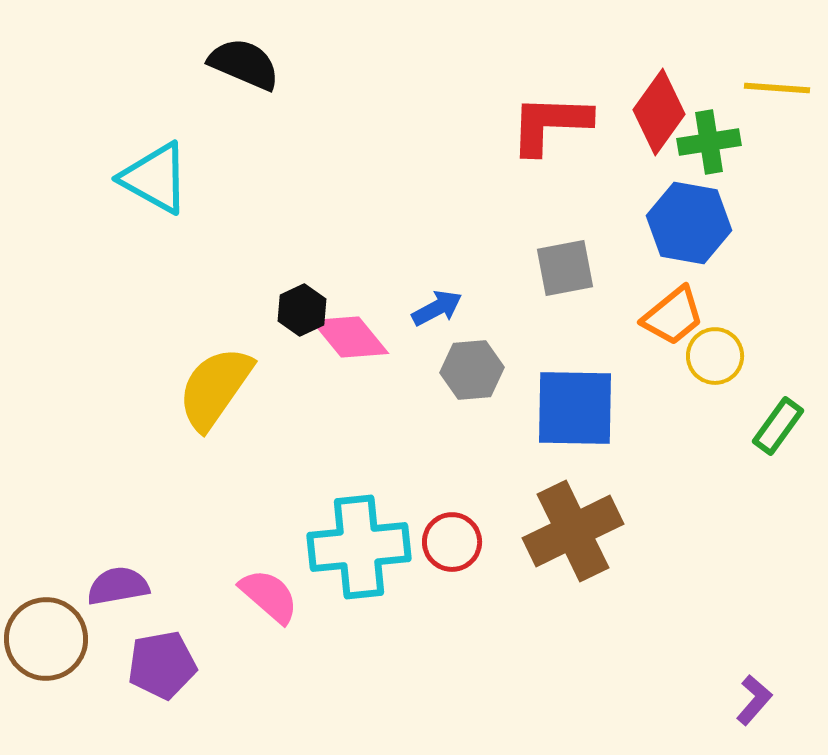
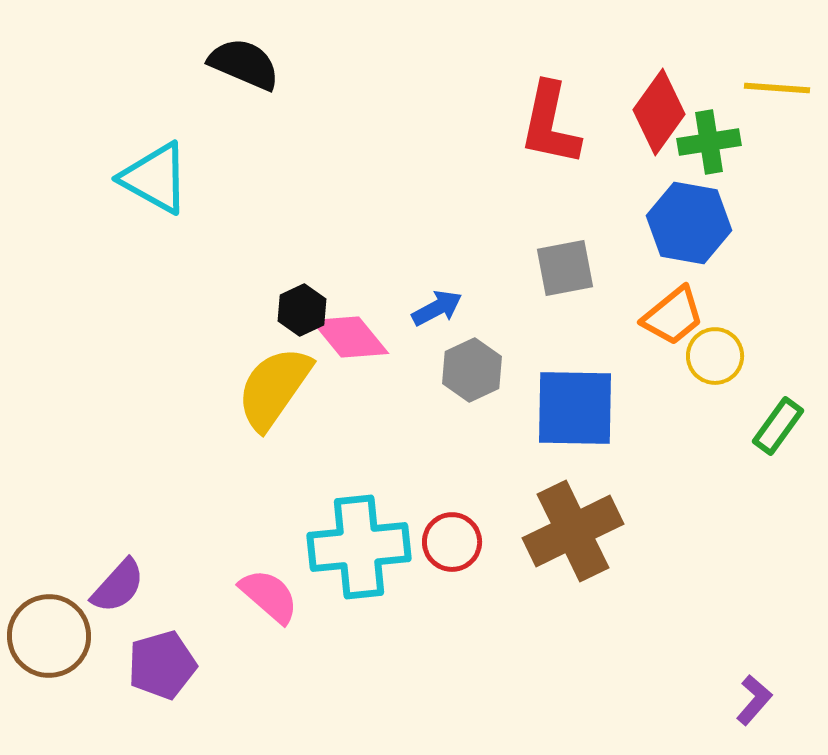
red L-shape: rotated 80 degrees counterclockwise
gray hexagon: rotated 20 degrees counterclockwise
yellow semicircle: moved 59 px right
purple semicircle: rotated 142 degrees clockwise
brown circle: moved 3 px right, 3 px up
purple pentagon: rotated 6 degrees counterclockwise
